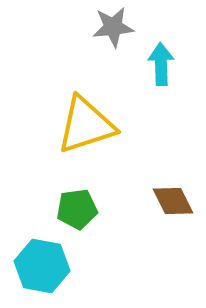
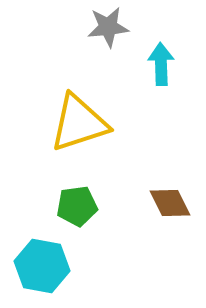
gray star: moved 5 px left
yellow triangle: moved 7 px left, 2 px up
brown diamond: moved 3 px left, 2 px down
green pentagon: moved 3 px up
